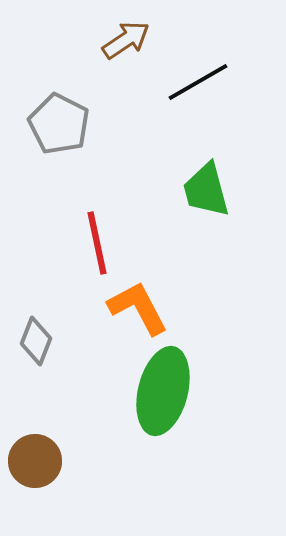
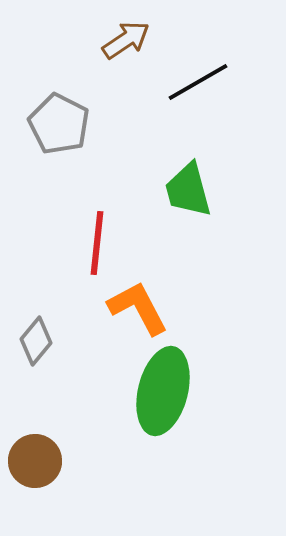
green trapezoid: moved 18 px left
red line: rotated 18 degrees clockwise
gray diamond: rotated 18 degrees clockwise
